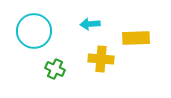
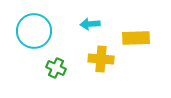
green cross: moved 1 px right, 1 px up
